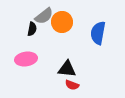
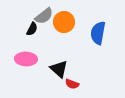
orange circle: moved 2 px right
black semicircle: rotated 16 degrees clockwise
pink ellipse: rotated 10 degrees clockwise
black triangle: moved 8 px left; rotated 36 degrees clockwise
red semicircle: moved 1 px up
